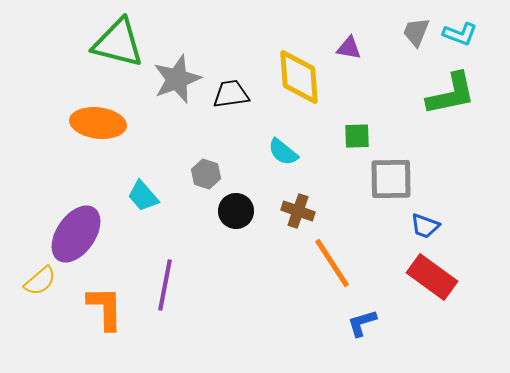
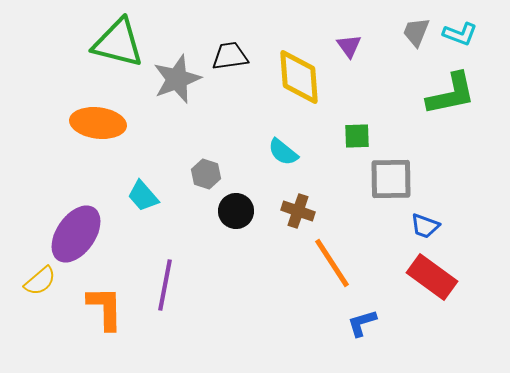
purple triangle: moved 2 px up; rotated 44 degrees clockwise
black trapezoid: moved 1 px left, 38 px up
